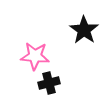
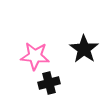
black star: moved 19 px down
